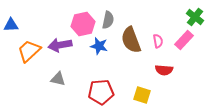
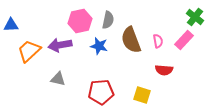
pink hexagon: moved 3 px left, 3 px up
